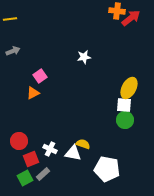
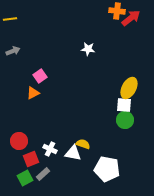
white star: moved 4 px right, 8 px up; rotated 16 degrees clockwise
